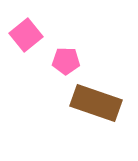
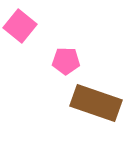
pink square: moved 6 px left, 9 px up; rotated 12 degrees counterclockwise
